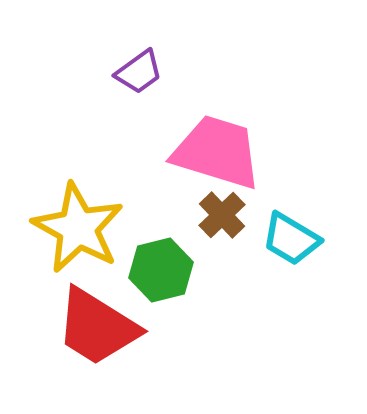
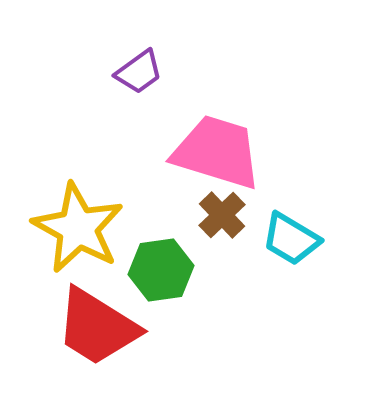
green hexagon: rotated 6 degrees clockwise
